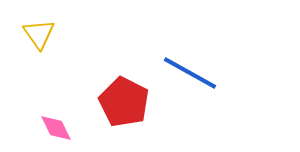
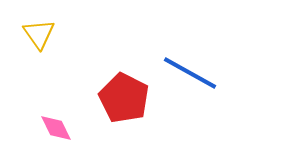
red pentagon: moved 4 px up
